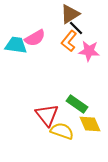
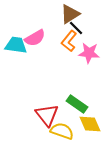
pink star: moved 2 px down
